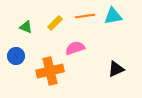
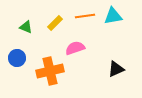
blue circle: moved 1 px right, 2 px down
